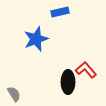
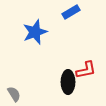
blue rectangle: moved 11 px right; rotated 18 degrees counterclockwise
blue star: moved 1 px left, 7 px up
red L-shape: rotated 120 degrees clockwise
